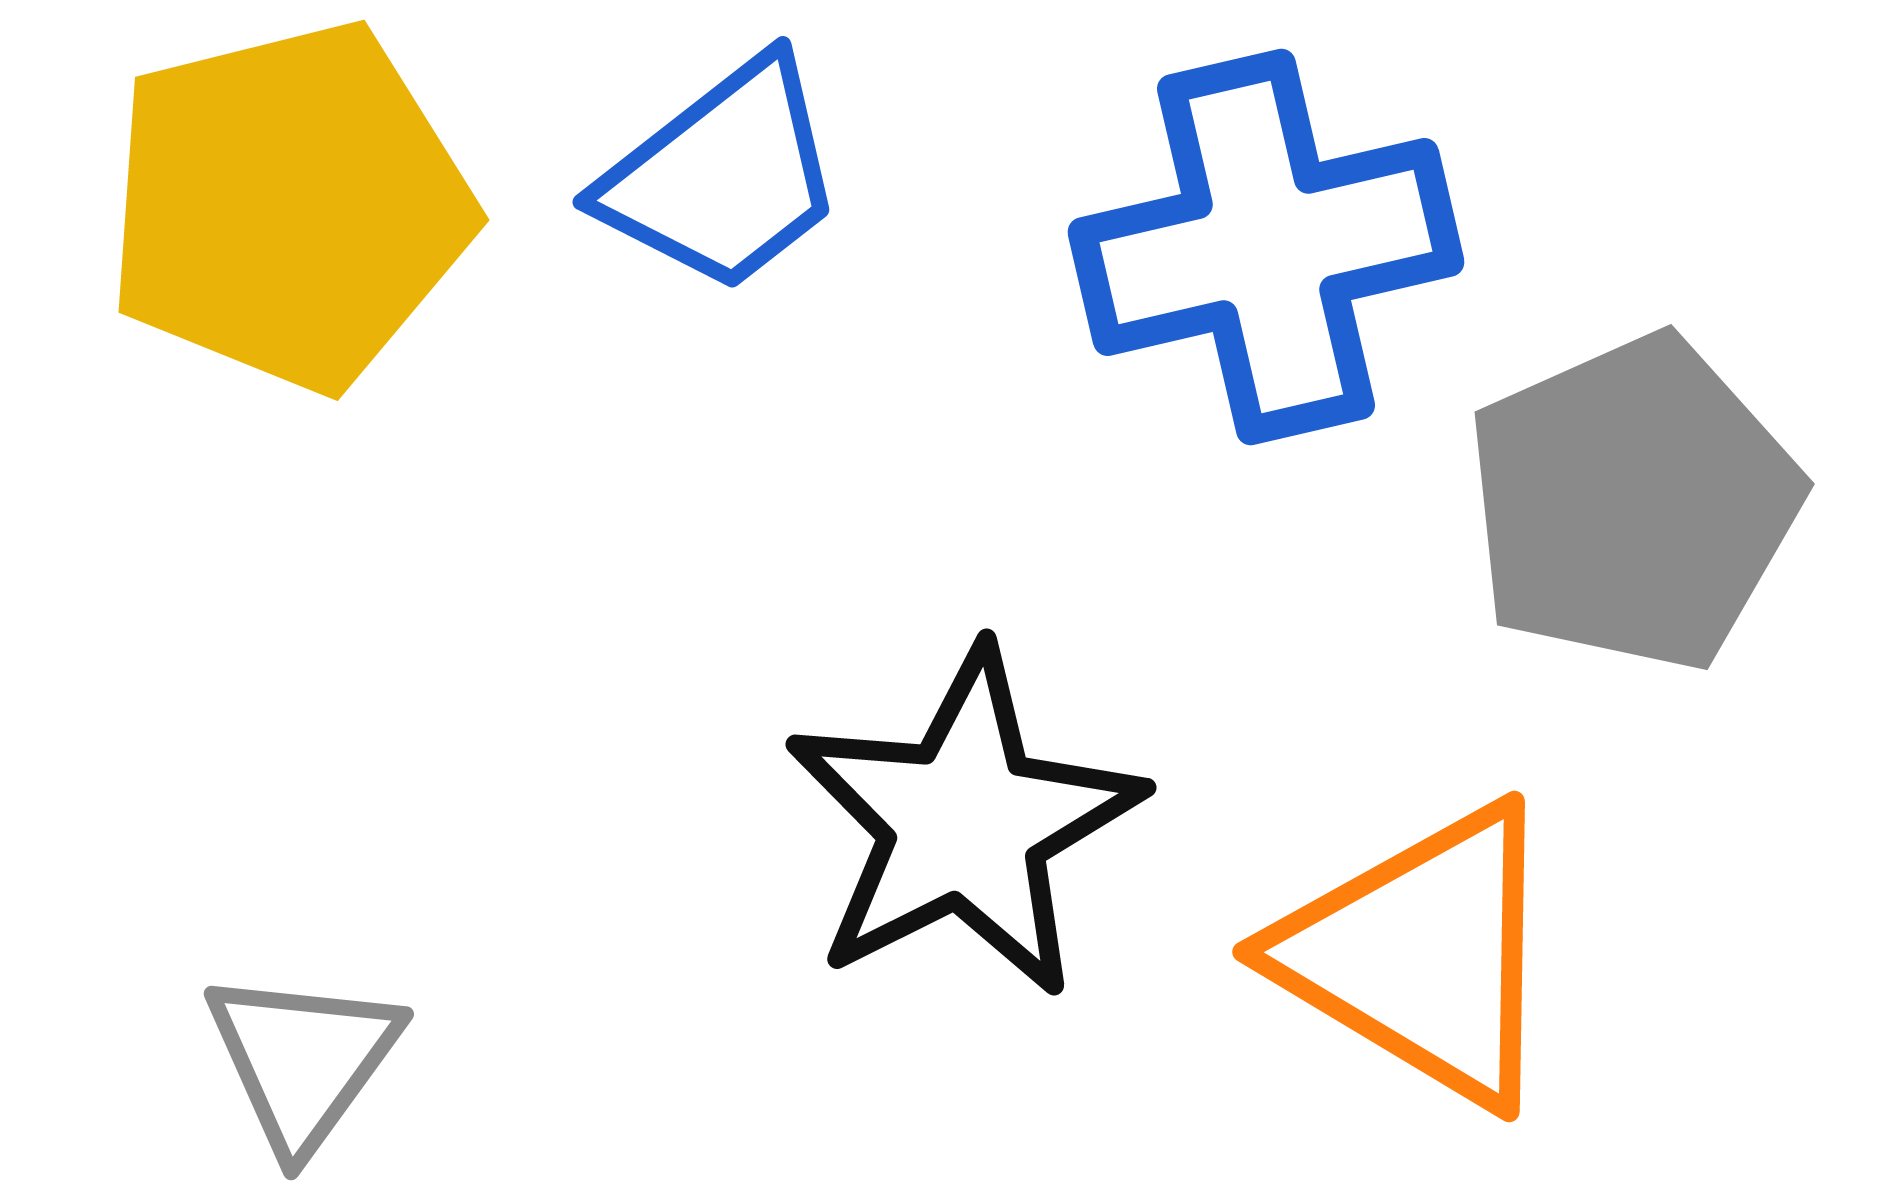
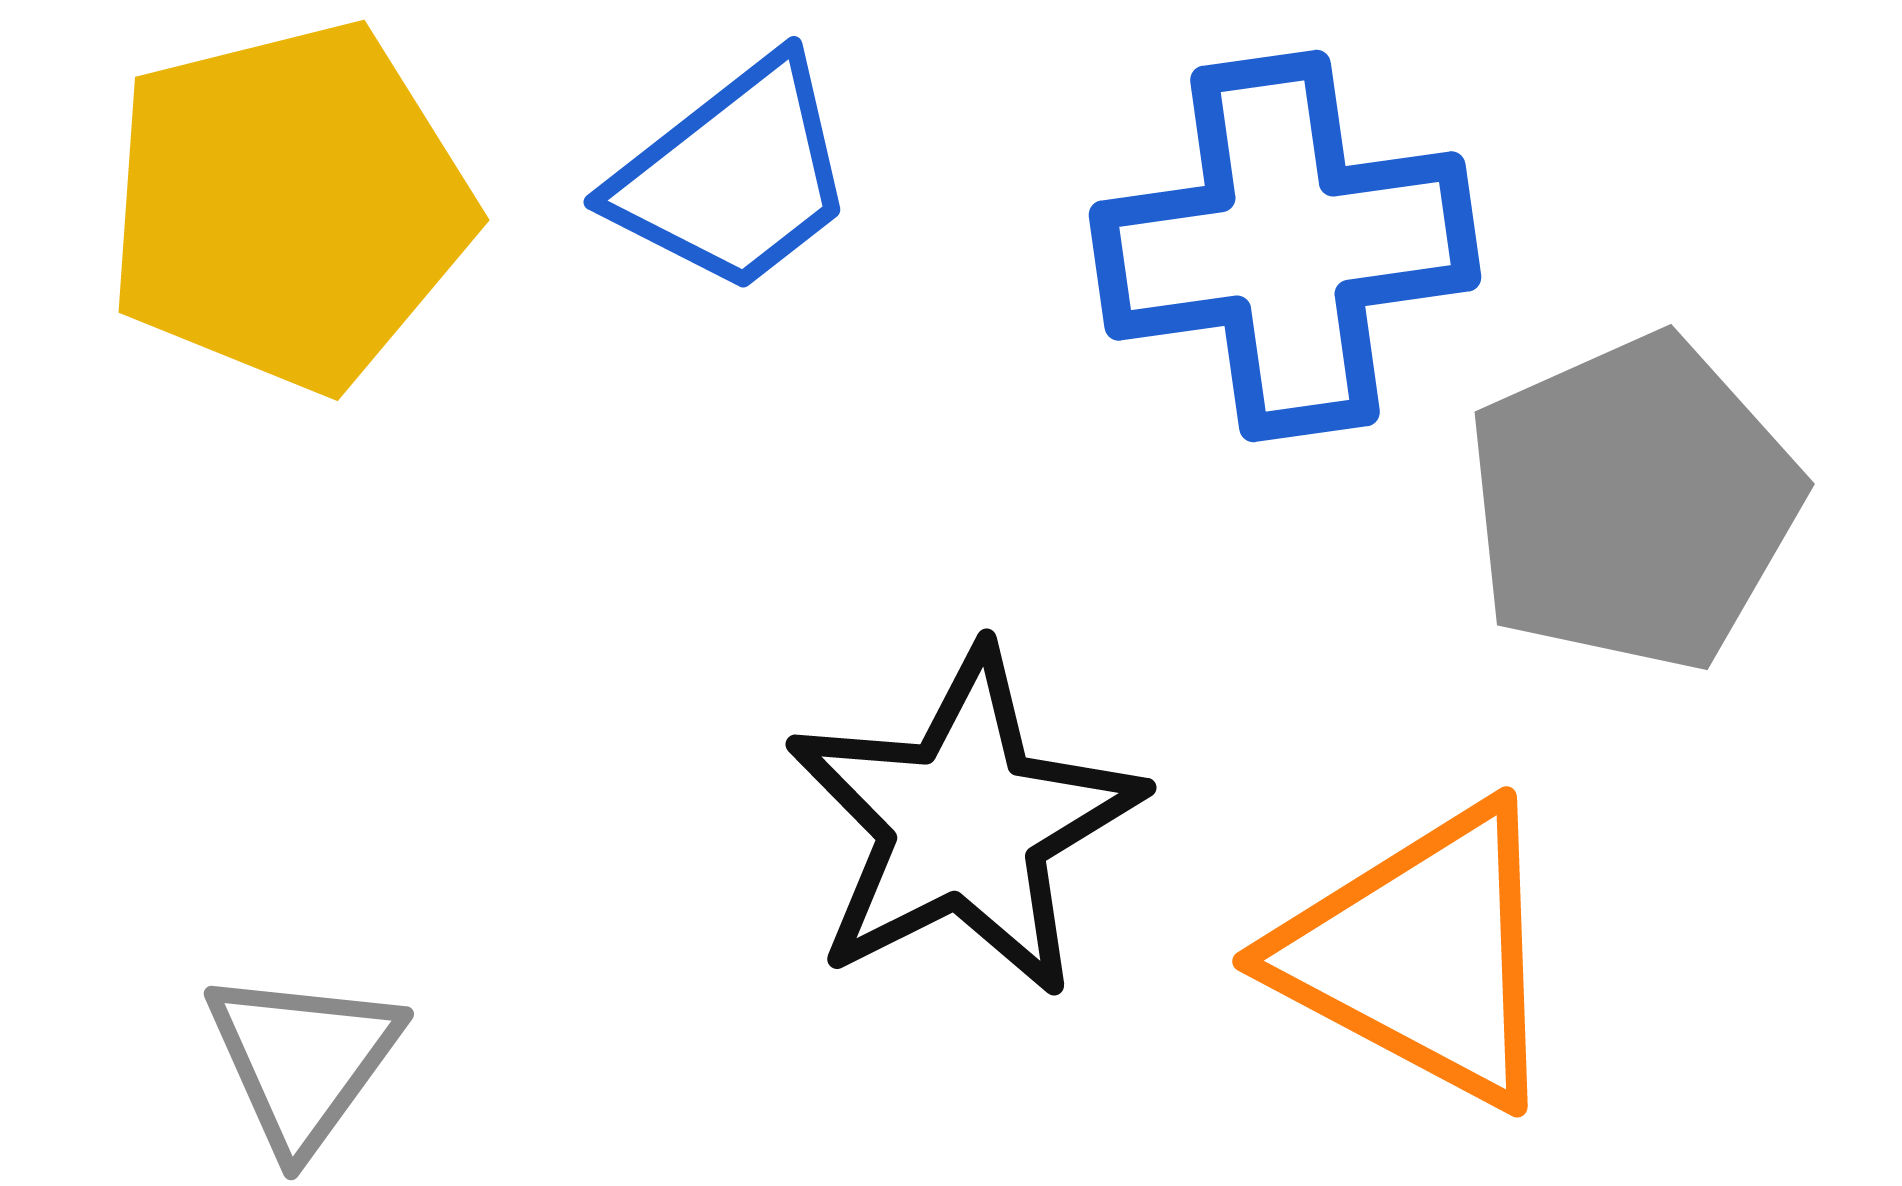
blue trapezoid: moved 11 px right
blue cross: moved 19 px right, 1 px up; rotated 5 degrees clockwise
orange triangle: rotated 3 degrees counterclockwise
